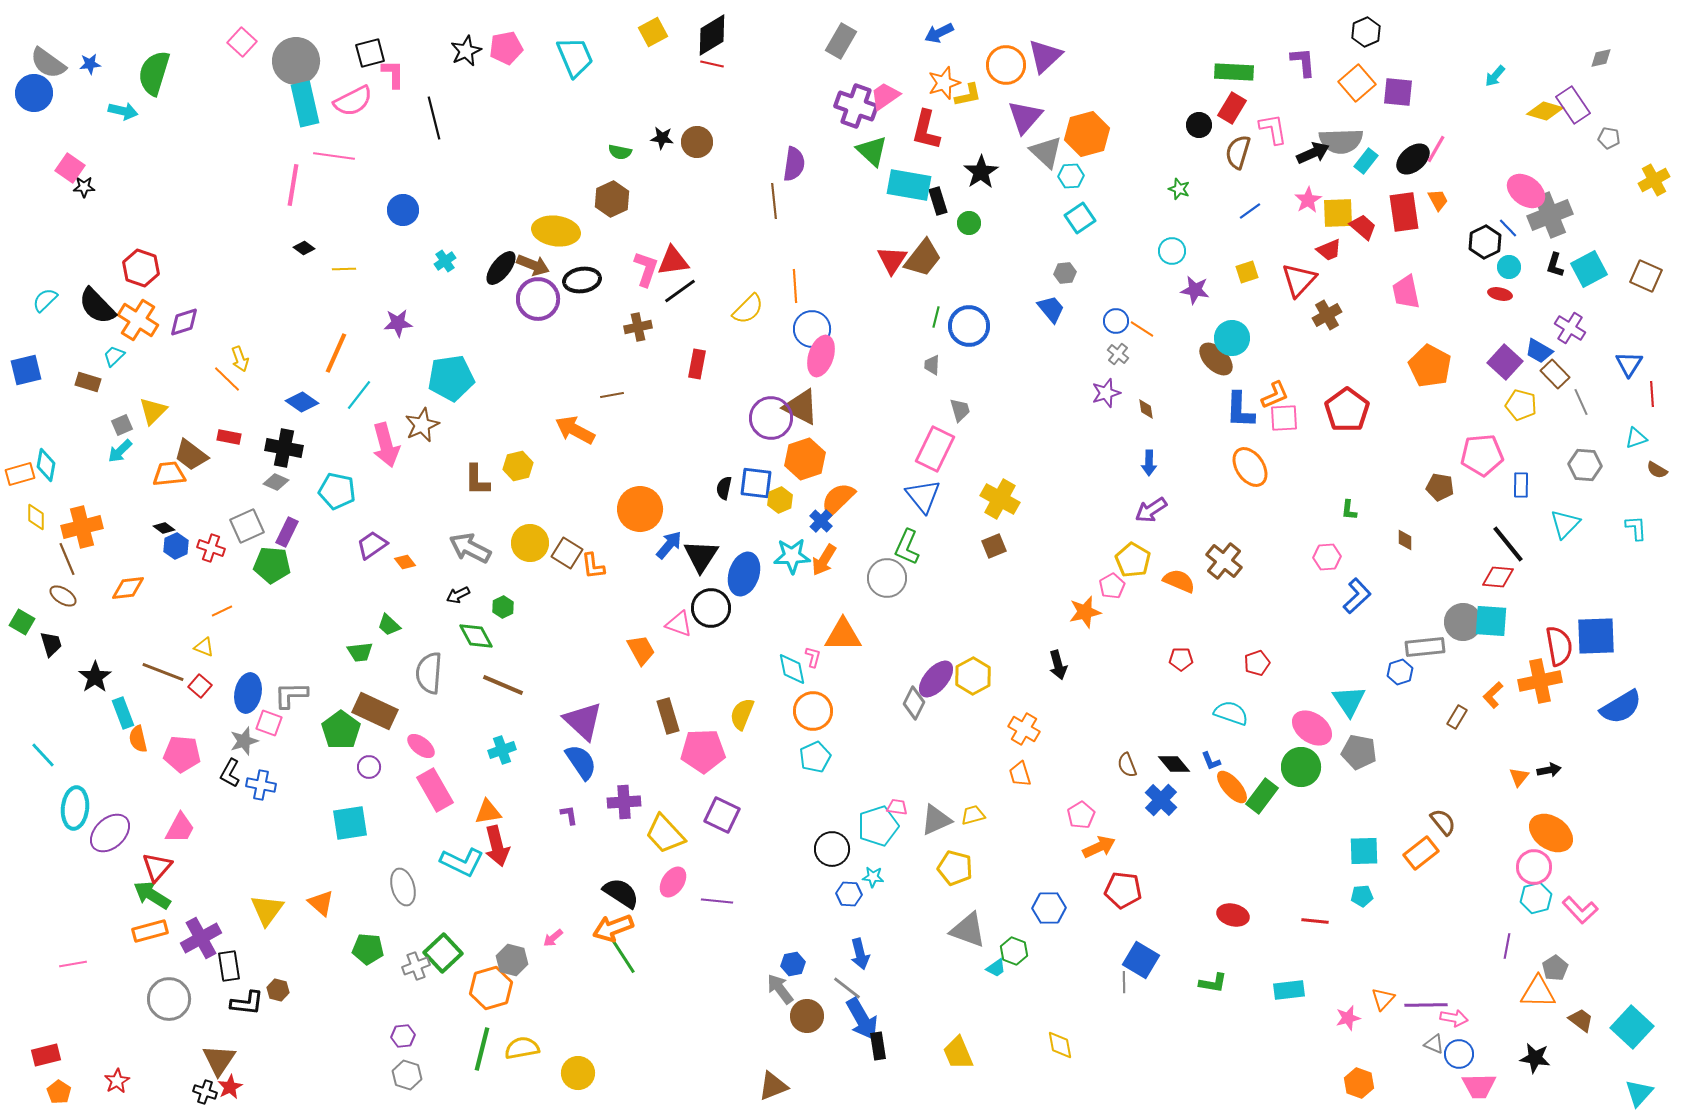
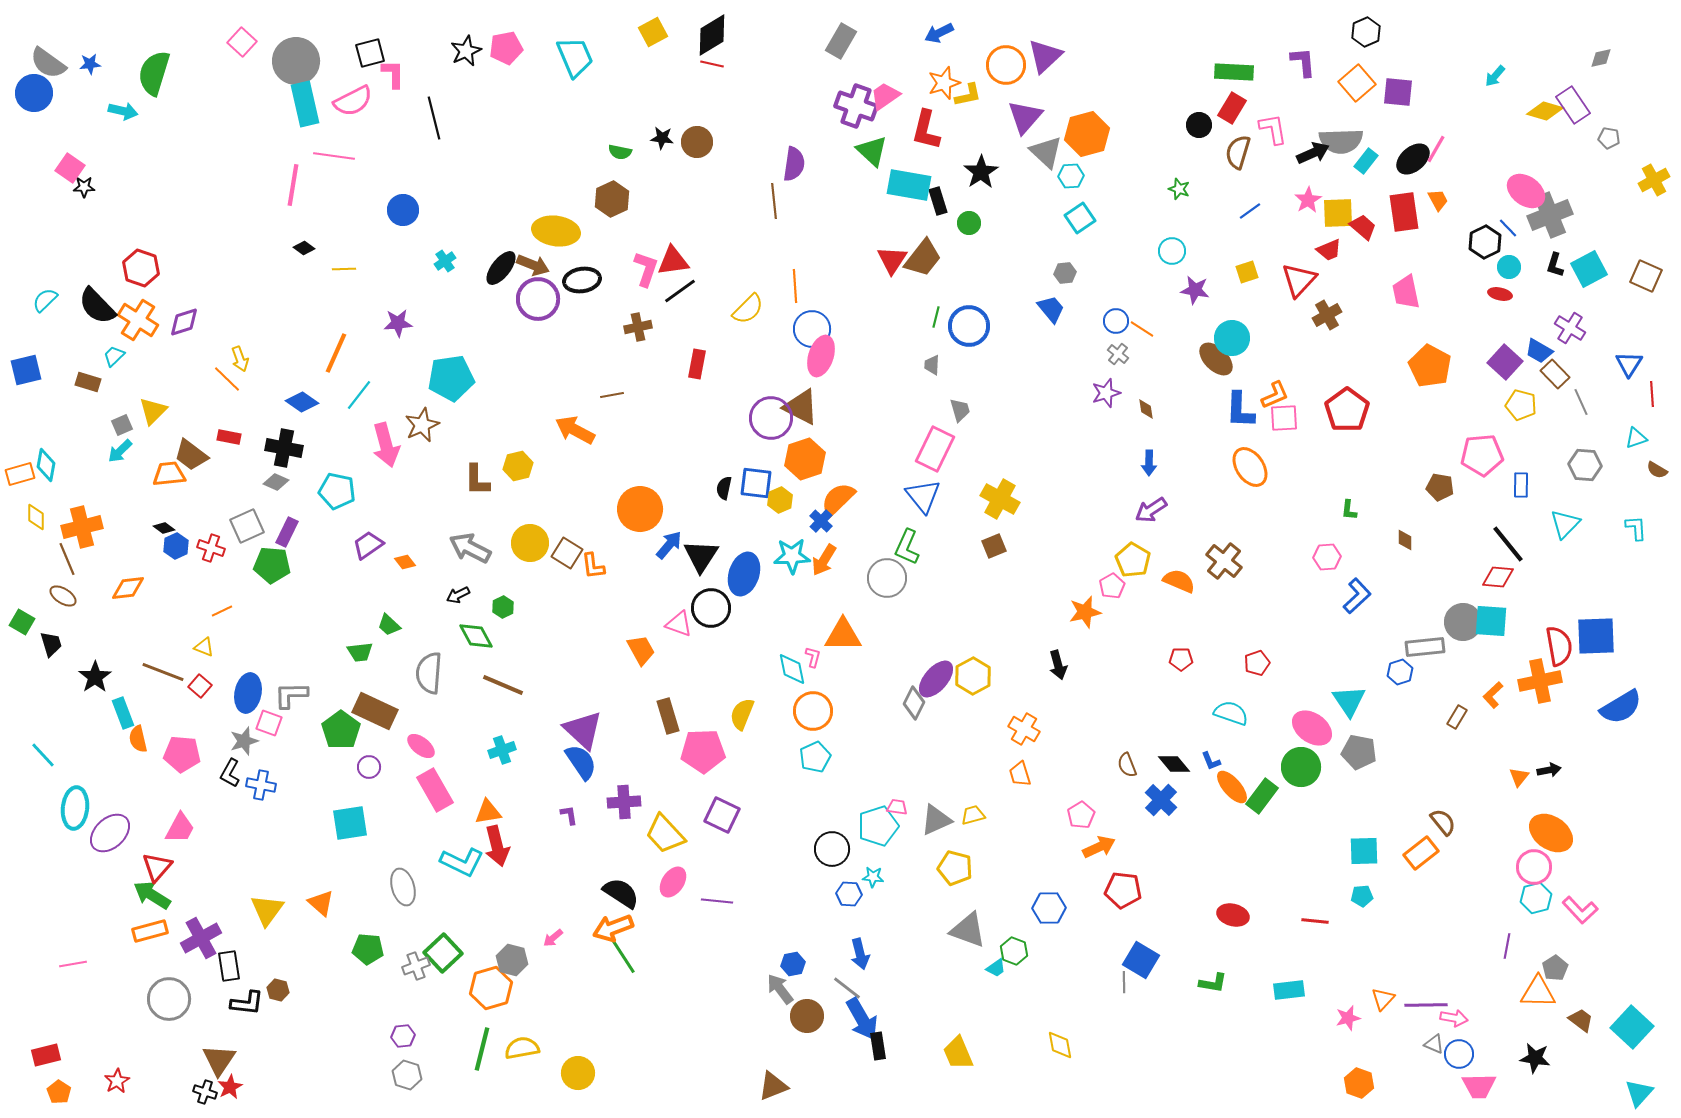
purple trapezoid at (372, 545): moved 4 px left
purple triangle at (583, 721): moved 9 px down
